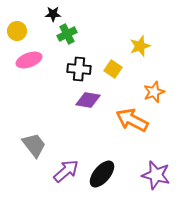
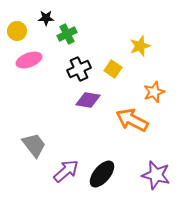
black star: moved 7 px left, 4 px down
black cross: rotated 30 degrees counterclockwise
